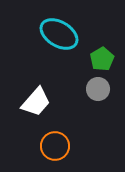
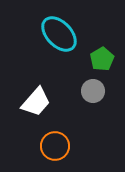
cyan ellipse: rotated 15 degrees clockwise
gray circle: moved 5 px left, 2 px down
